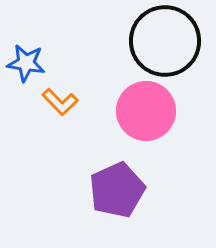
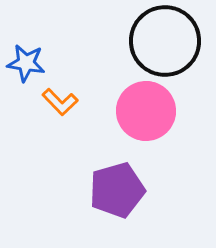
purple pentagon: rotated 8 degrees clockwise
